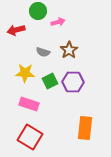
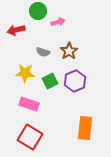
brown star: moved 1 px down
purple hexagon: moved 2 px right, 1 px up; rotated 25 degrees counterclockwise
